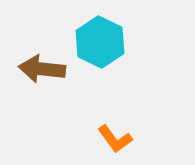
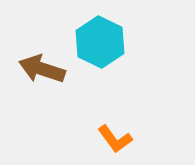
brown arrow: rotated 12 degrees clockwise
